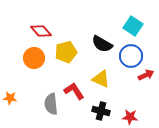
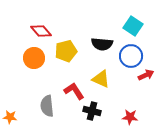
black semicircle: rotated 25 degrees counterclockwise
yellow pentagon: moved 1 px up
orange star: moved 19 px down
gray semicircle: moved 4 px left, 2 px down
black cross: moved 9 px left
